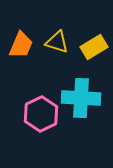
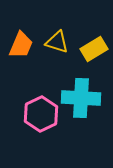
yellow rectangle: moved 2 px down
